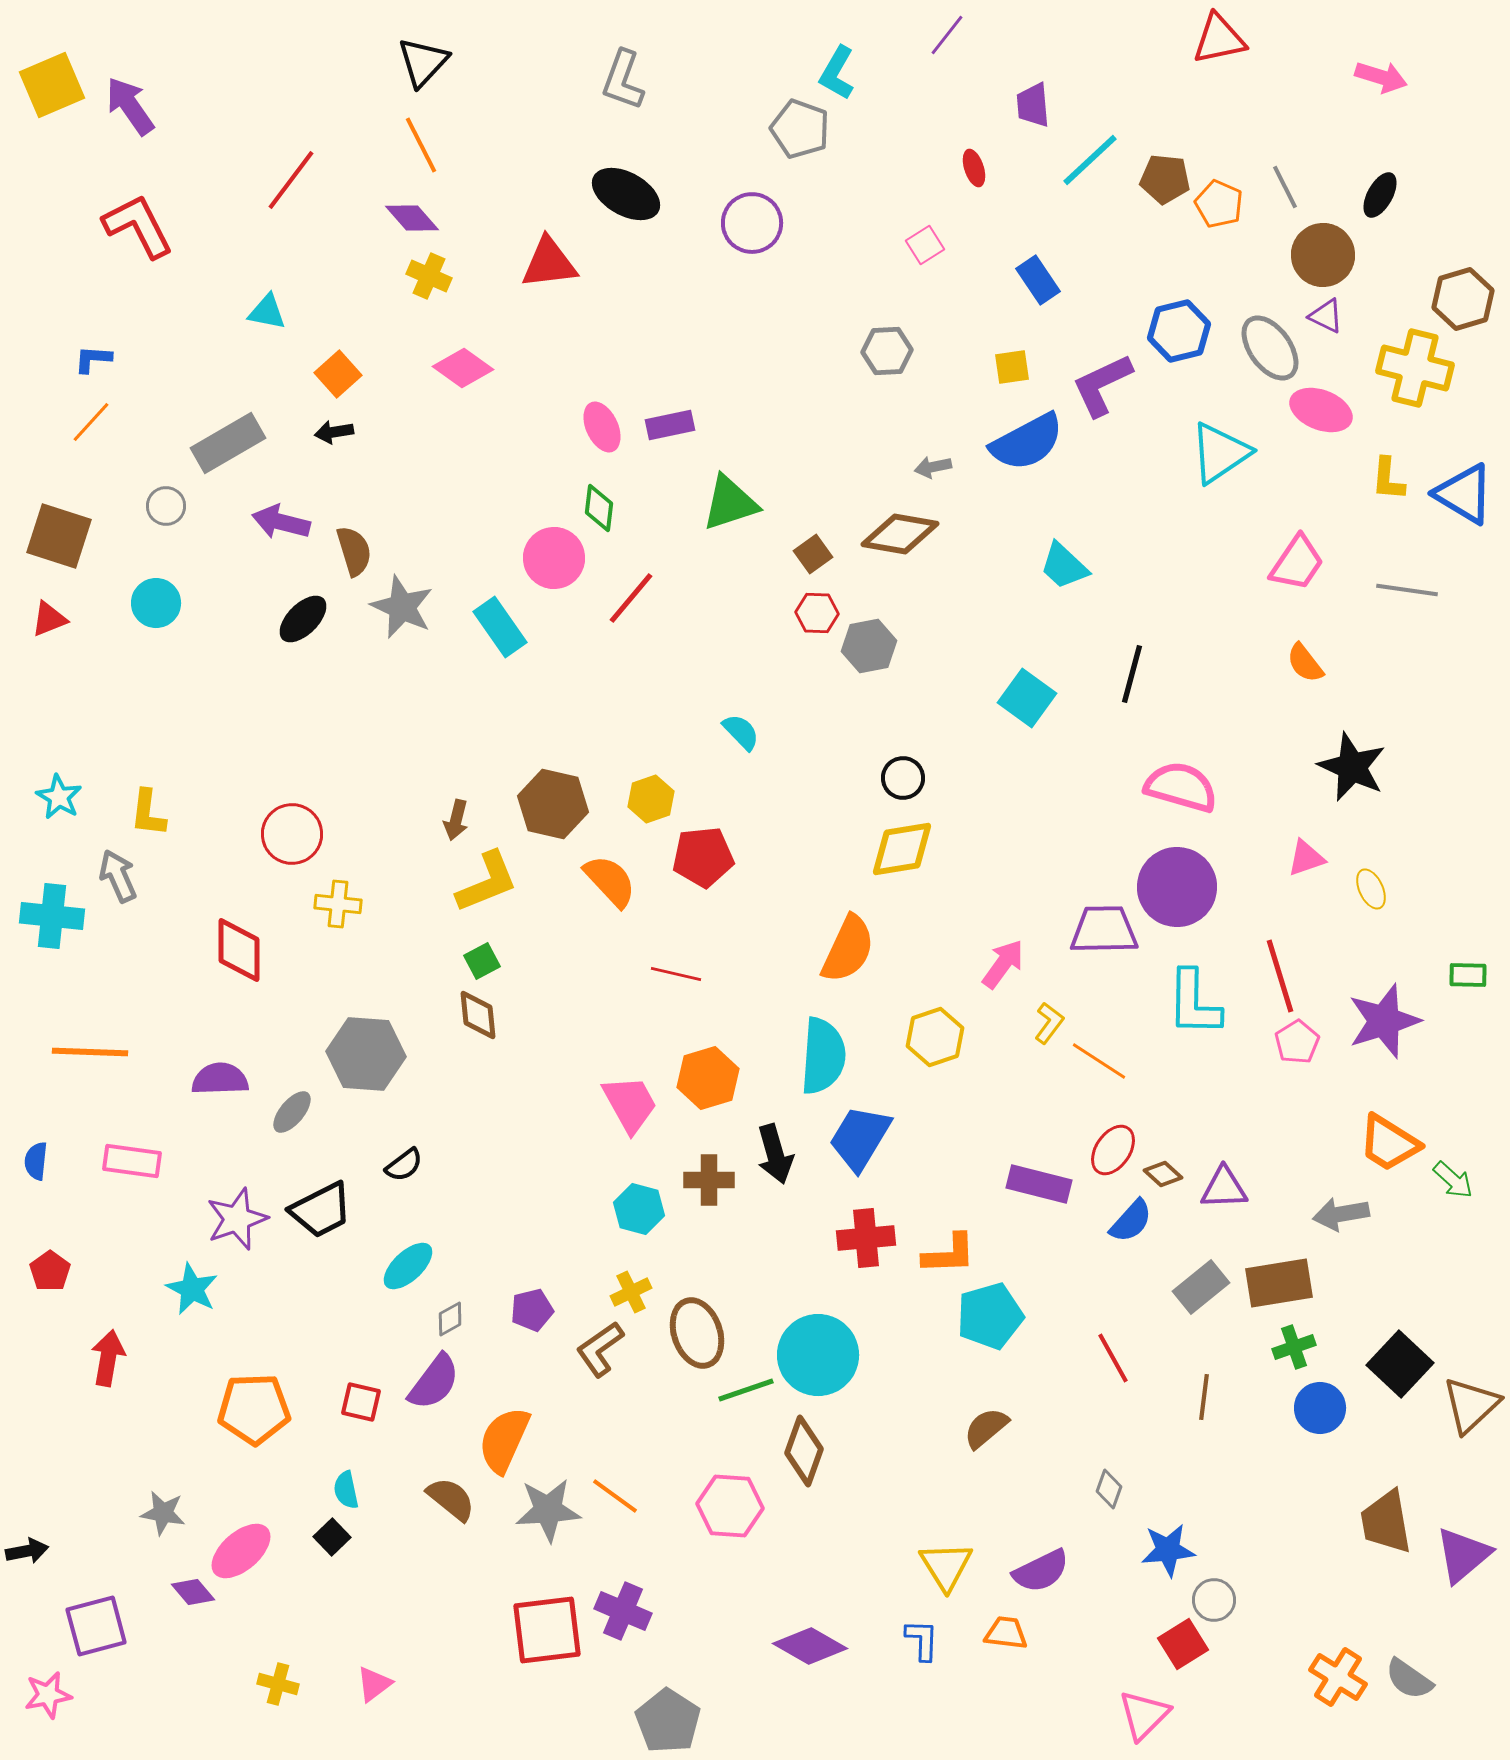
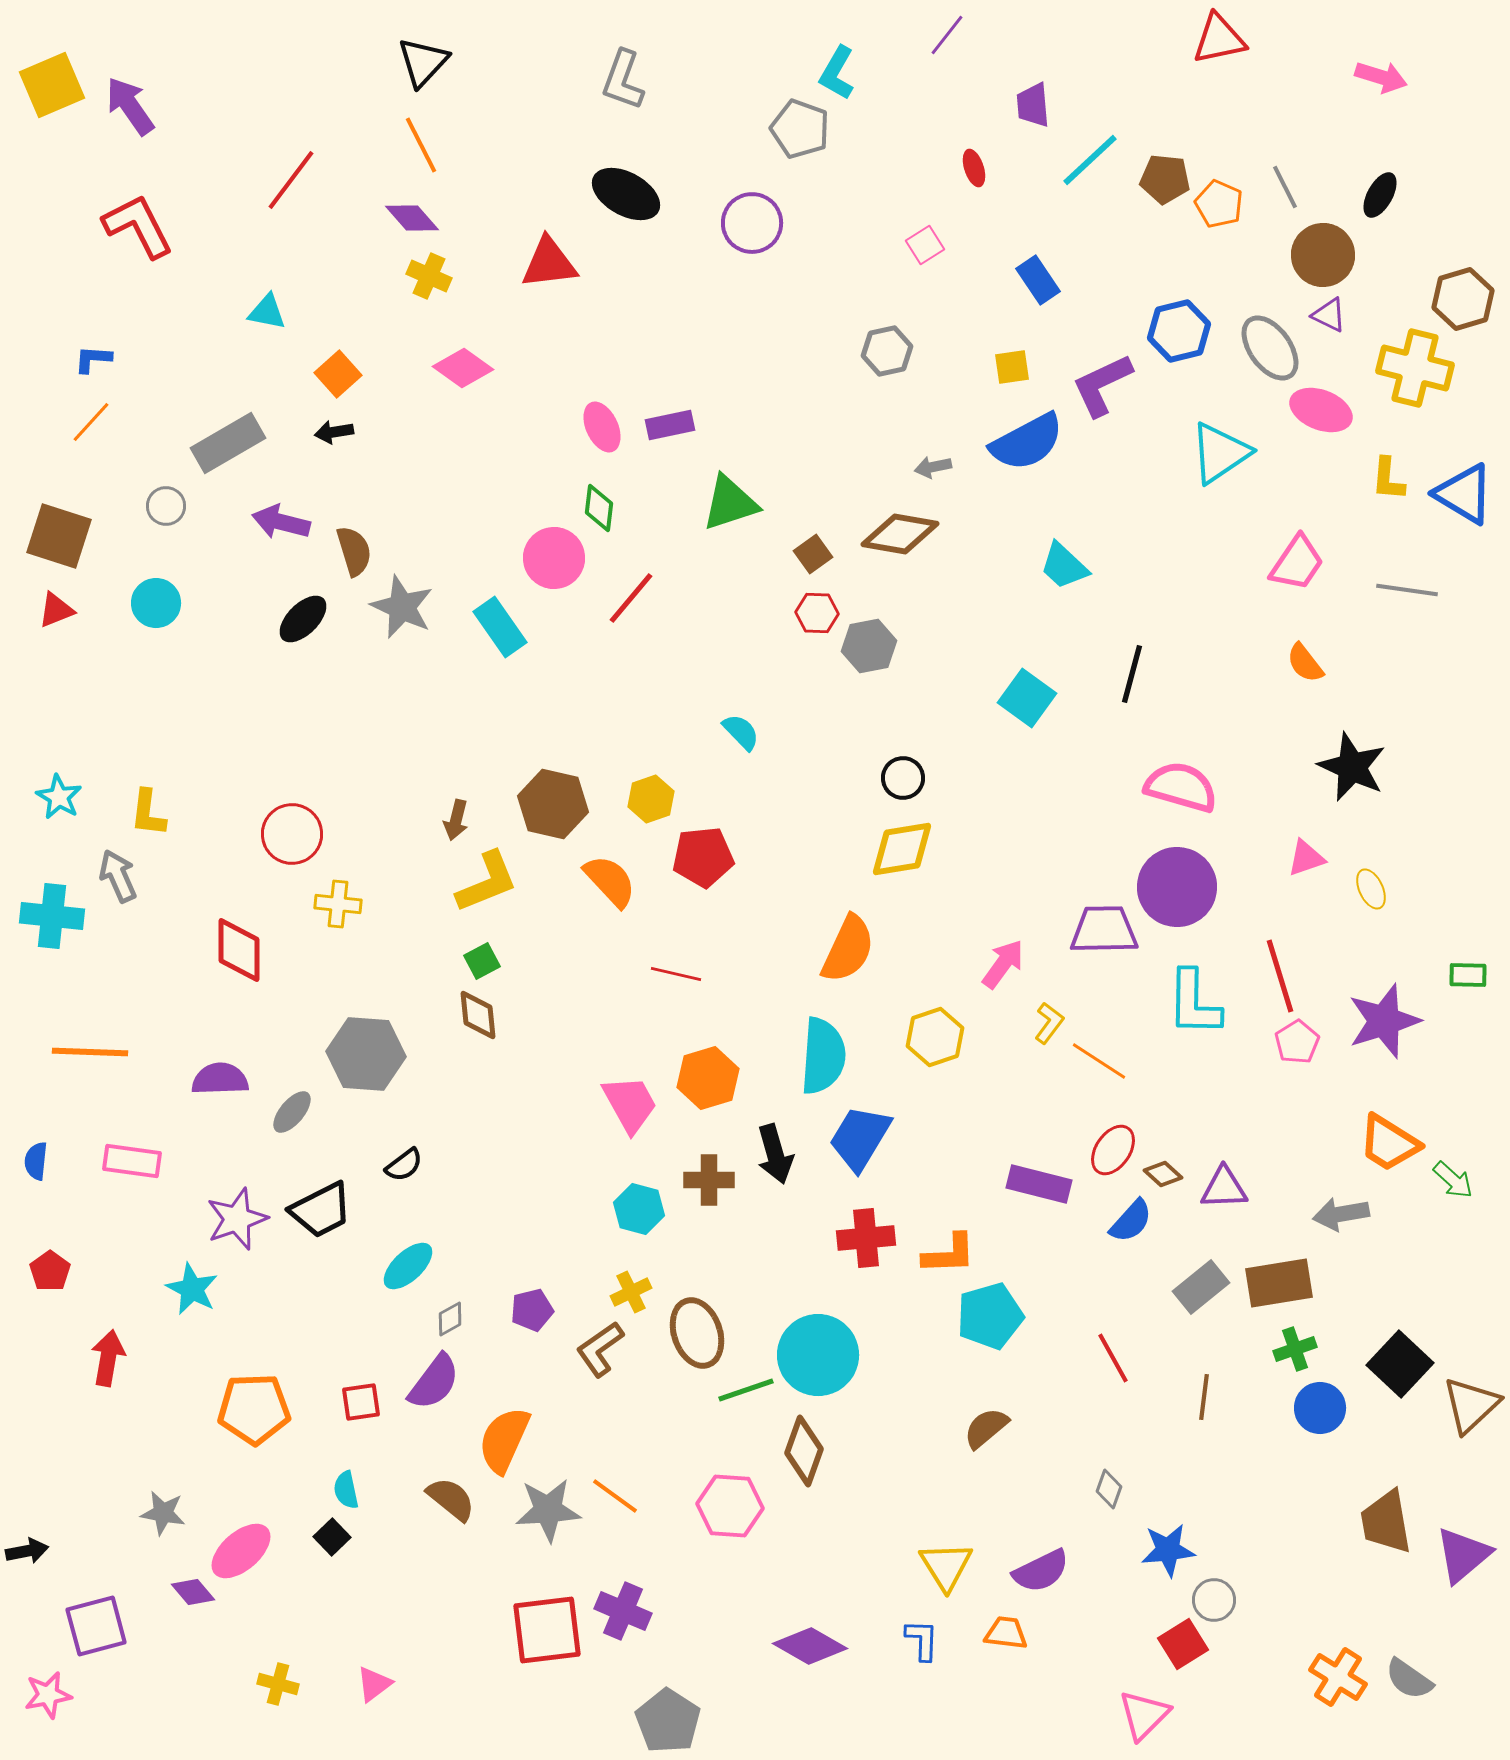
purple triangle at (1326, 316): moved 3 px right, 1 px up
gray hexagon at (887, 351): rotated 9 degrees counterclockwise
red triangle at (49, 619): moved 7 px right, 9 px up
green cross at (1294, 1347): moved 1 px right, 2 px down
red square at (361, 1402): rotated 21 degrees counterclockwise
